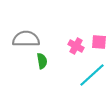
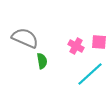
gray semicircle: moved 1 px left, 1 px up; rotated 24 degrees clockwise
cyan line: moved 2 px left, 1 px up
